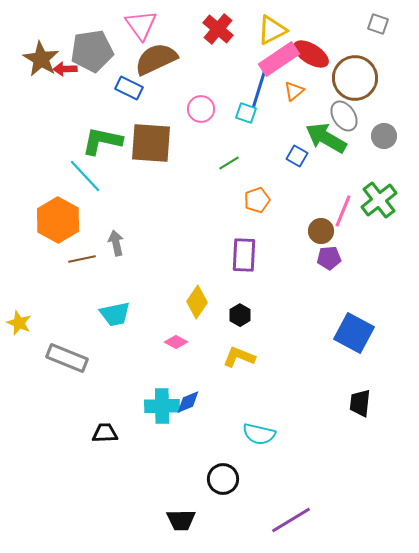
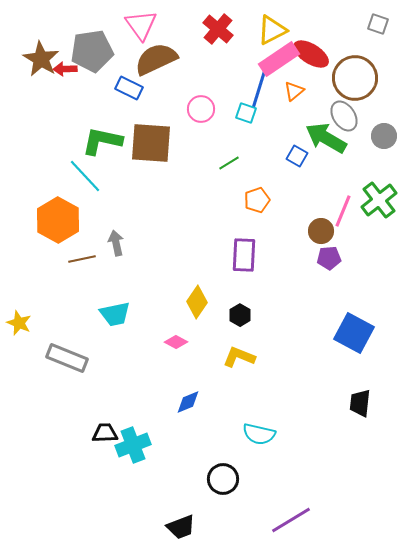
cyan cross at (162, 406): moved 29 px left, 39 px down; rotated 20 degrees counterclockwise
black trapezoid at (181, 520): moved 7 px down; rotated 20 degrees counterclockwise
